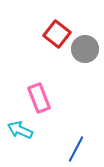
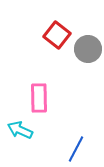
red square: moved 1 px down
gray circle: moved 3 px right
pink rectangle: rotated 20 degrees clockwise
